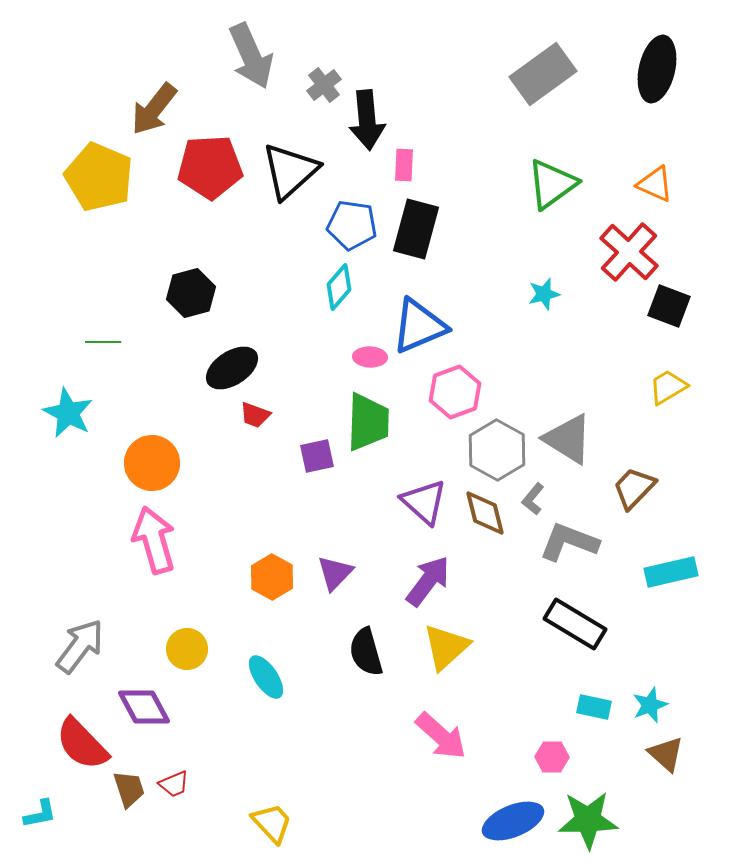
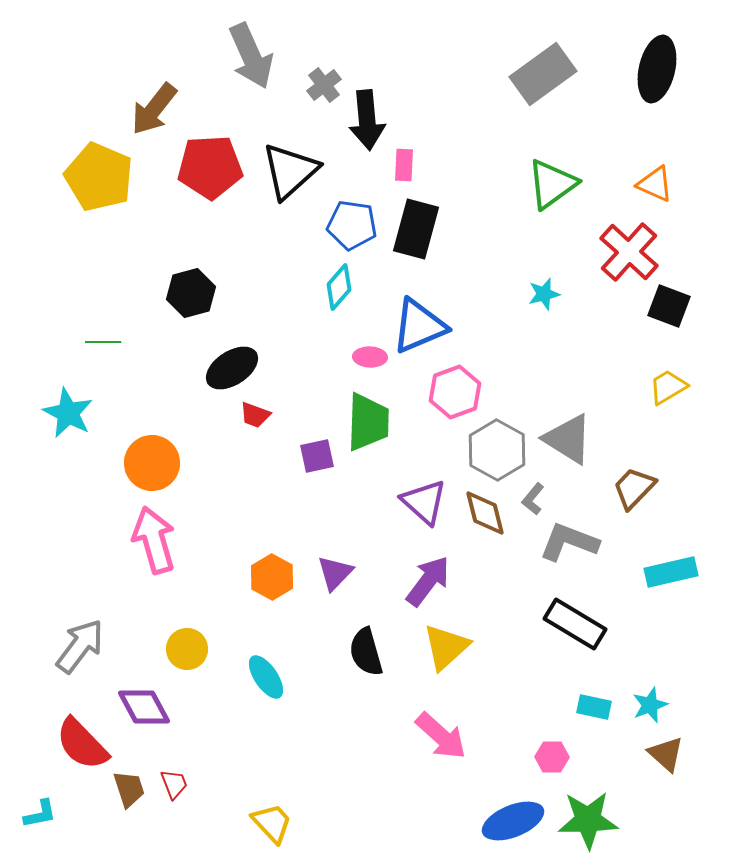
red trapezoid at (174, 784): rotated 88 degrees counterclockwise
